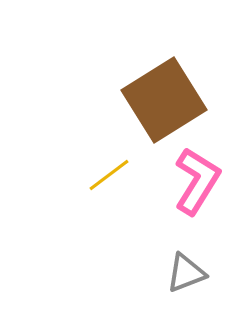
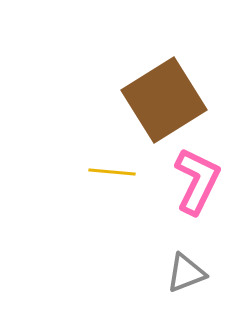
yellow line: moved 3 px right, 3 px up; rotated 42 degrees clockwise
pink L-shape: rotated 6 degrees counterclockwise
